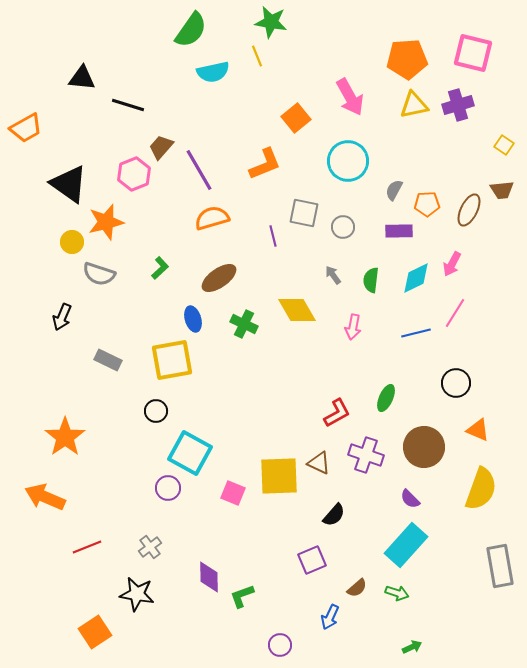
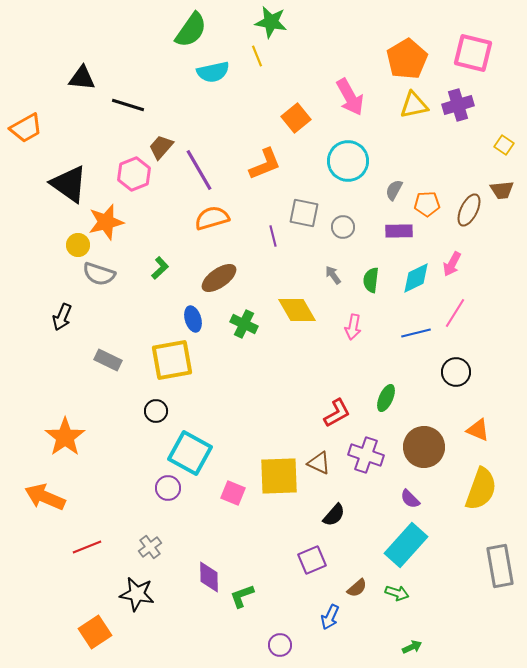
orange pentagon at (407, 59): rotated 27 degrees counterclockwise
yellow circle at (72, 242): moved 6 px right, 3 px down
black circle at (456, 383): moved 11 px up
